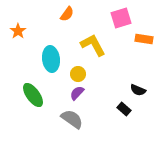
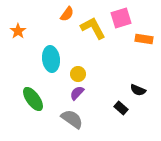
yellow L-shape: moved 17 px up
green ellipse: moved 4 px down
black rectangle: moved 3 px left, 1 px up
